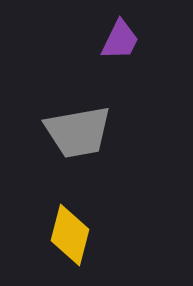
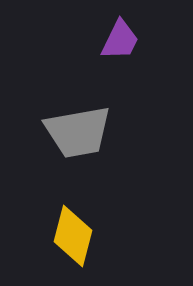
yellow diamond: moved 3 px right, 1 px down
